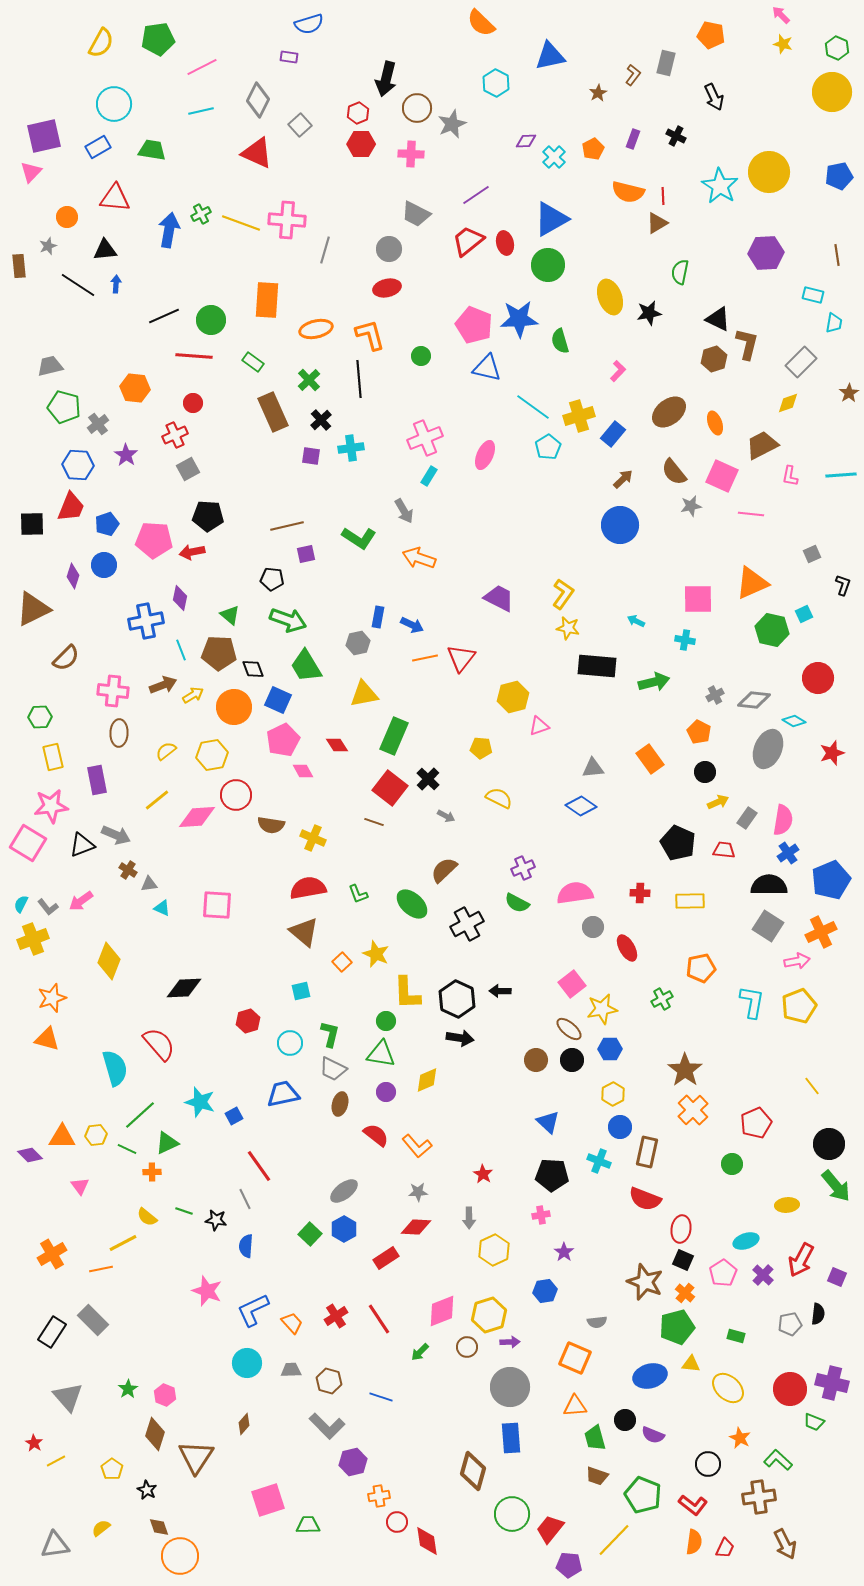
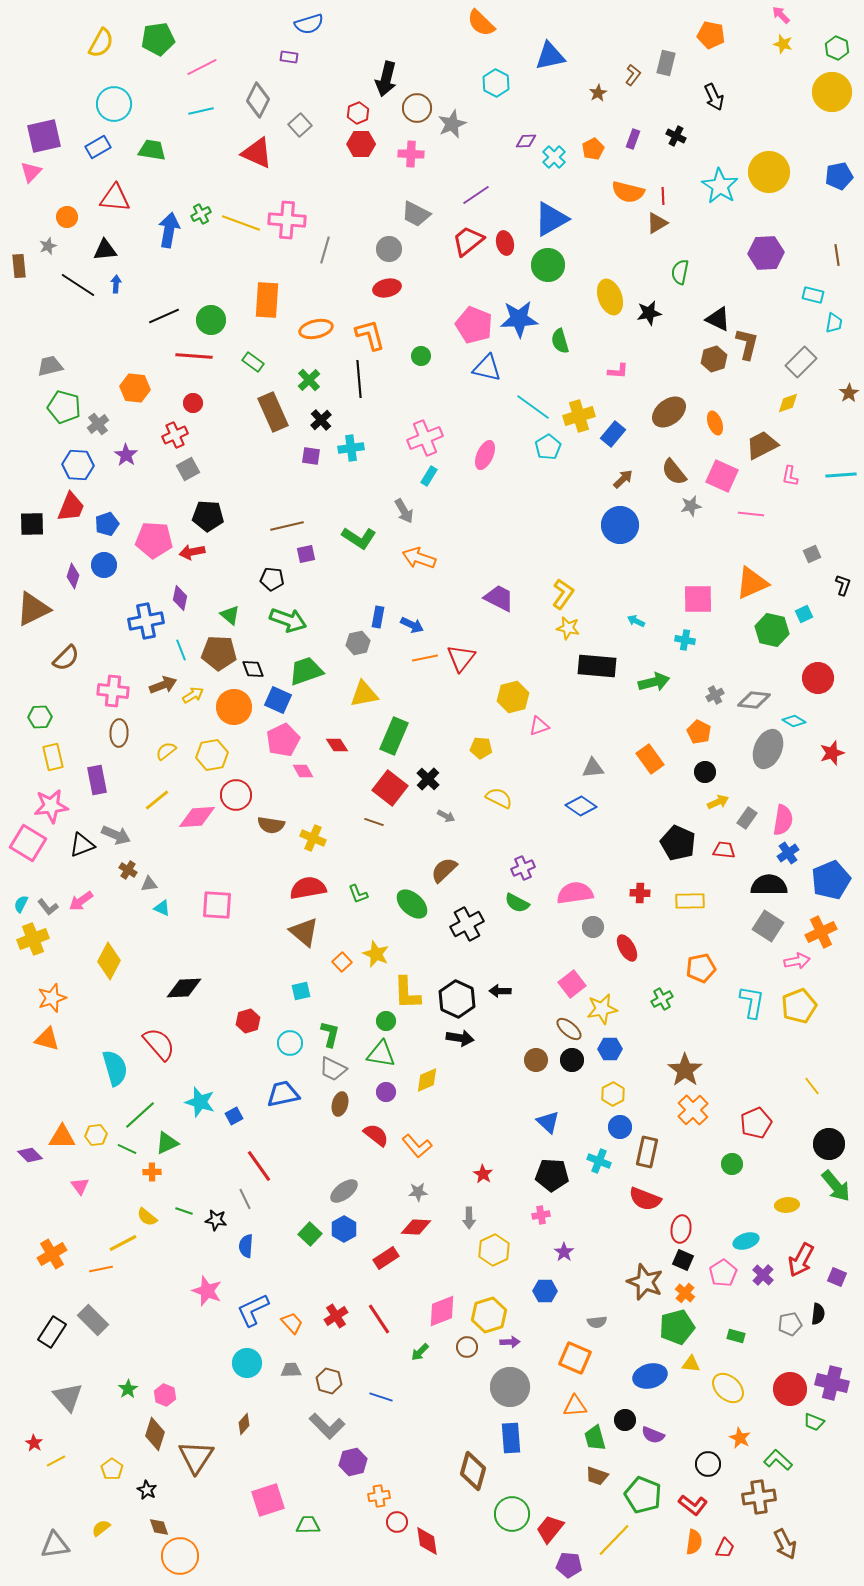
pink L-shape at (618, 371): rotated 50 degrees clockwise
green trapezoid at (306, 666): moved 5 px down; rotated 102 degrees clockwise
yellow diamond at (109, 961): rotated 6 degrees clockwise
blue hexagon at (545, 1291): rotated 10 degrees clockwise
